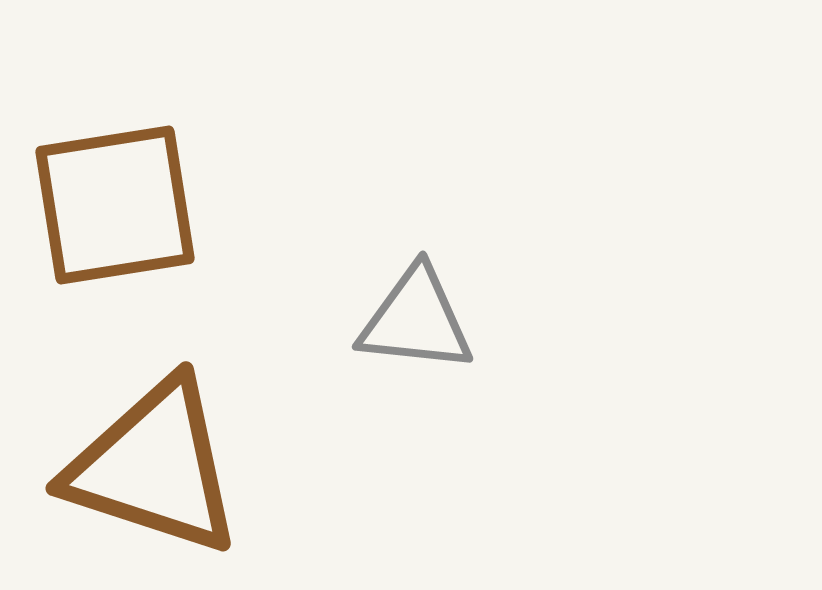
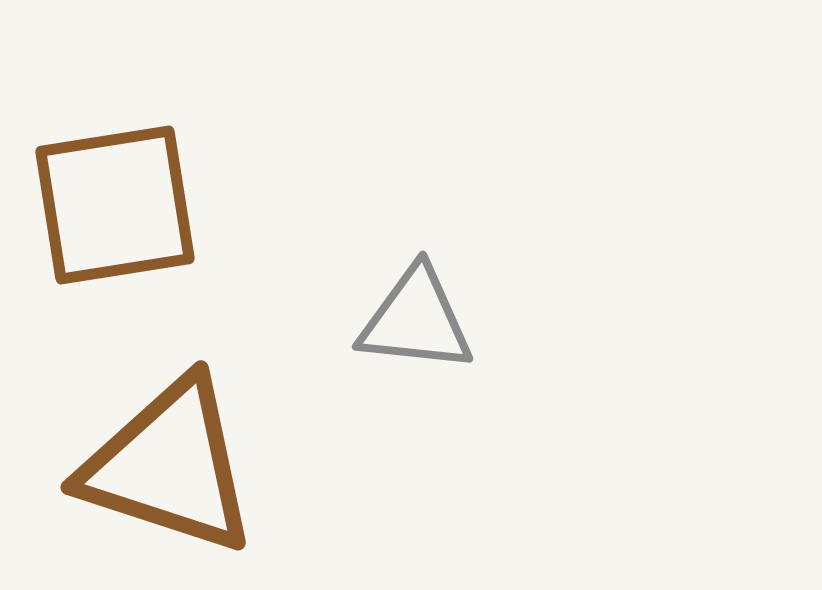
brown triangle: moved 15 px right, 1 px up
